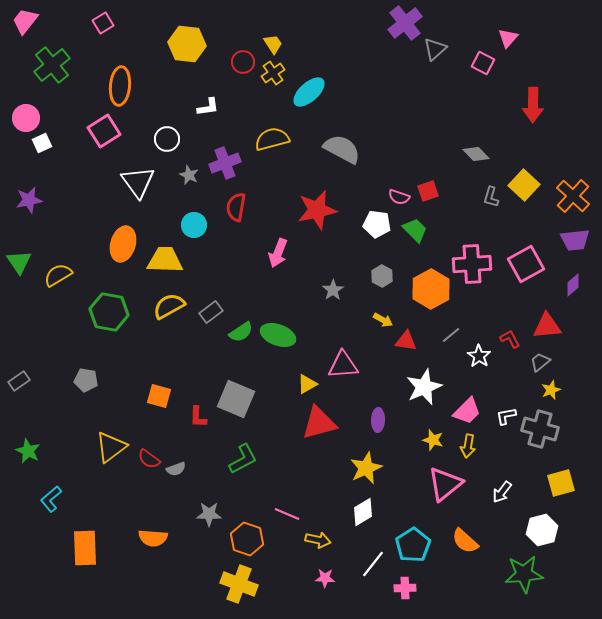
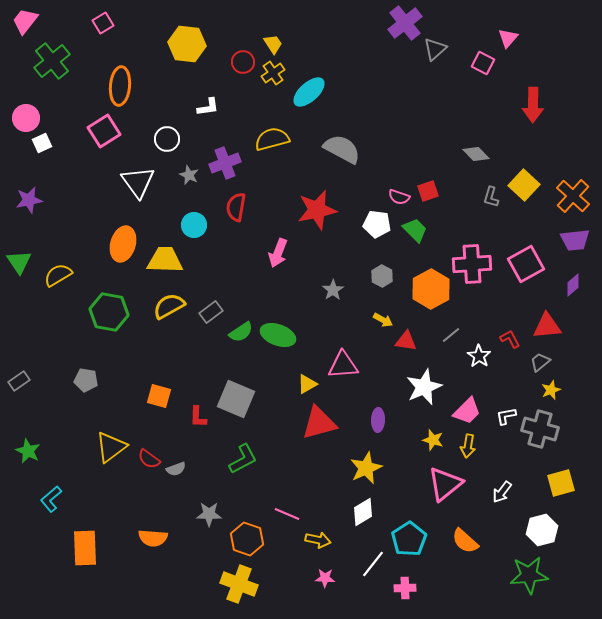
green cross at (52, 65): moved 4 px up
cyan pentagon at (413, 545): moved 4 px left, 6 px up
green star at (524, 574): moved 5 px right, 1 px down
